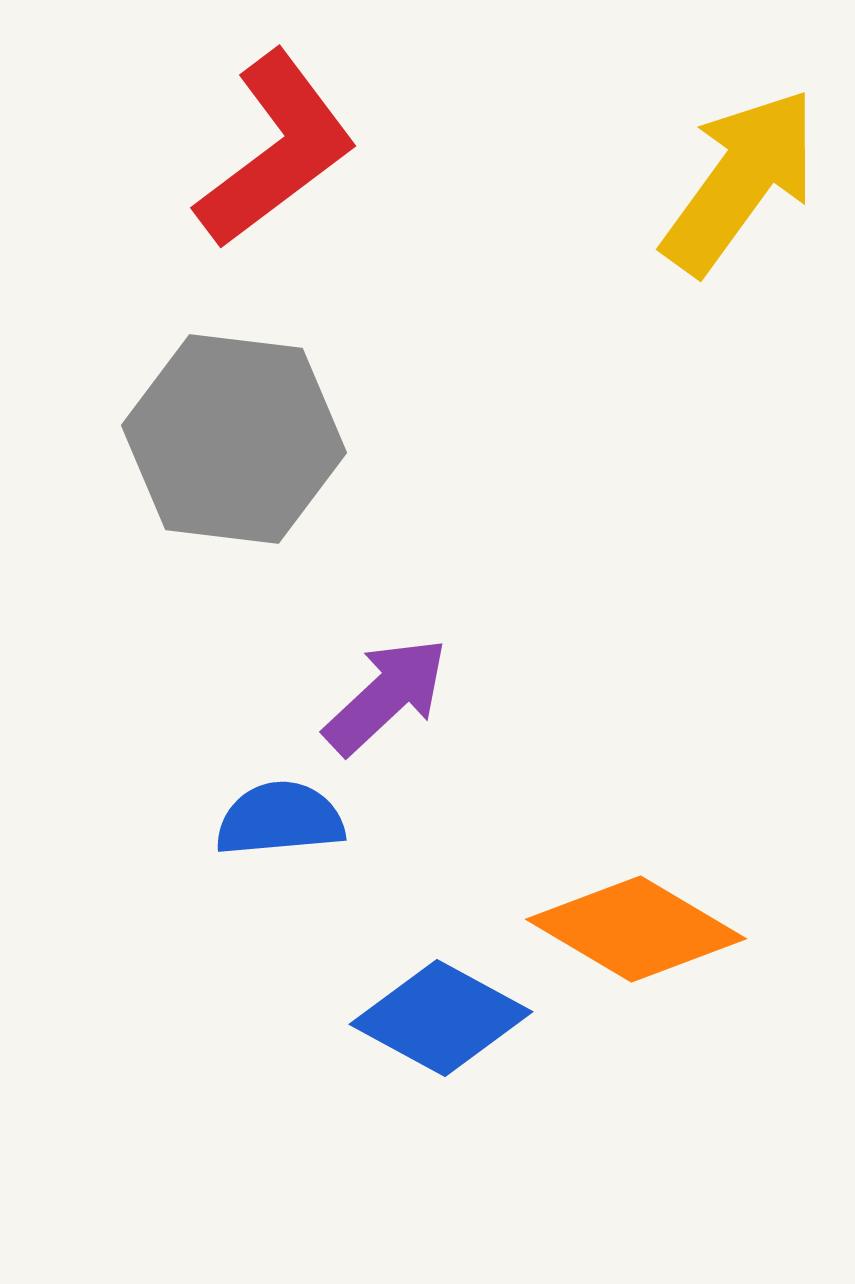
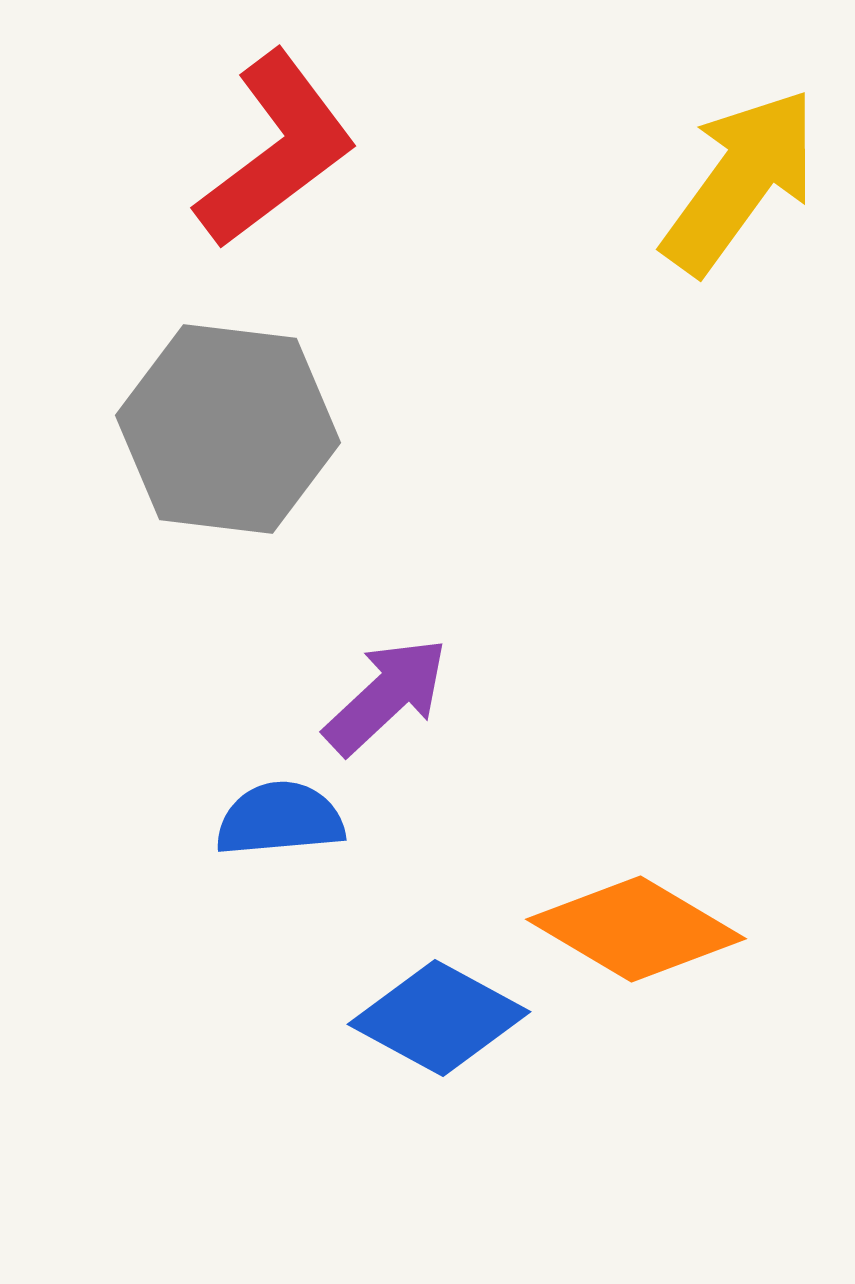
gray hexagon: moved 6 px left, 10 px up
blue diamond: moved 2 px left
